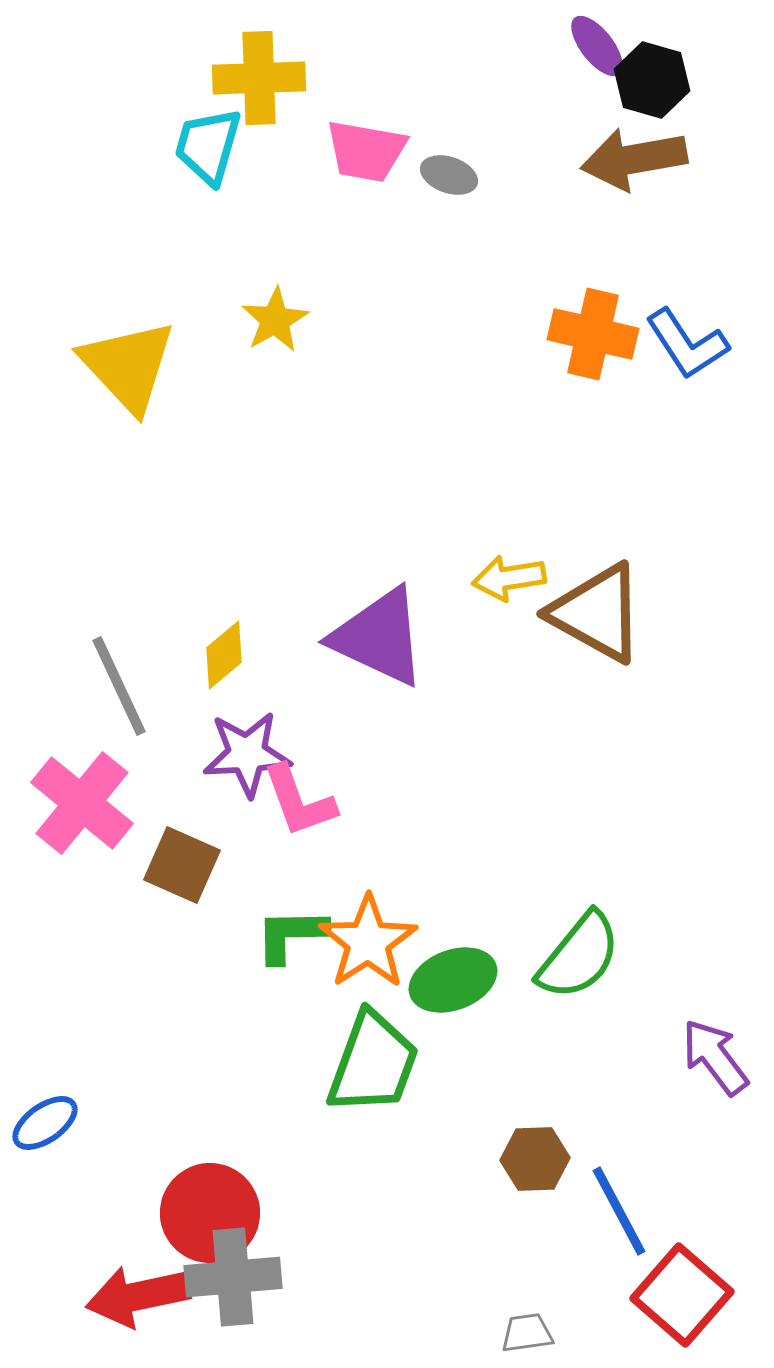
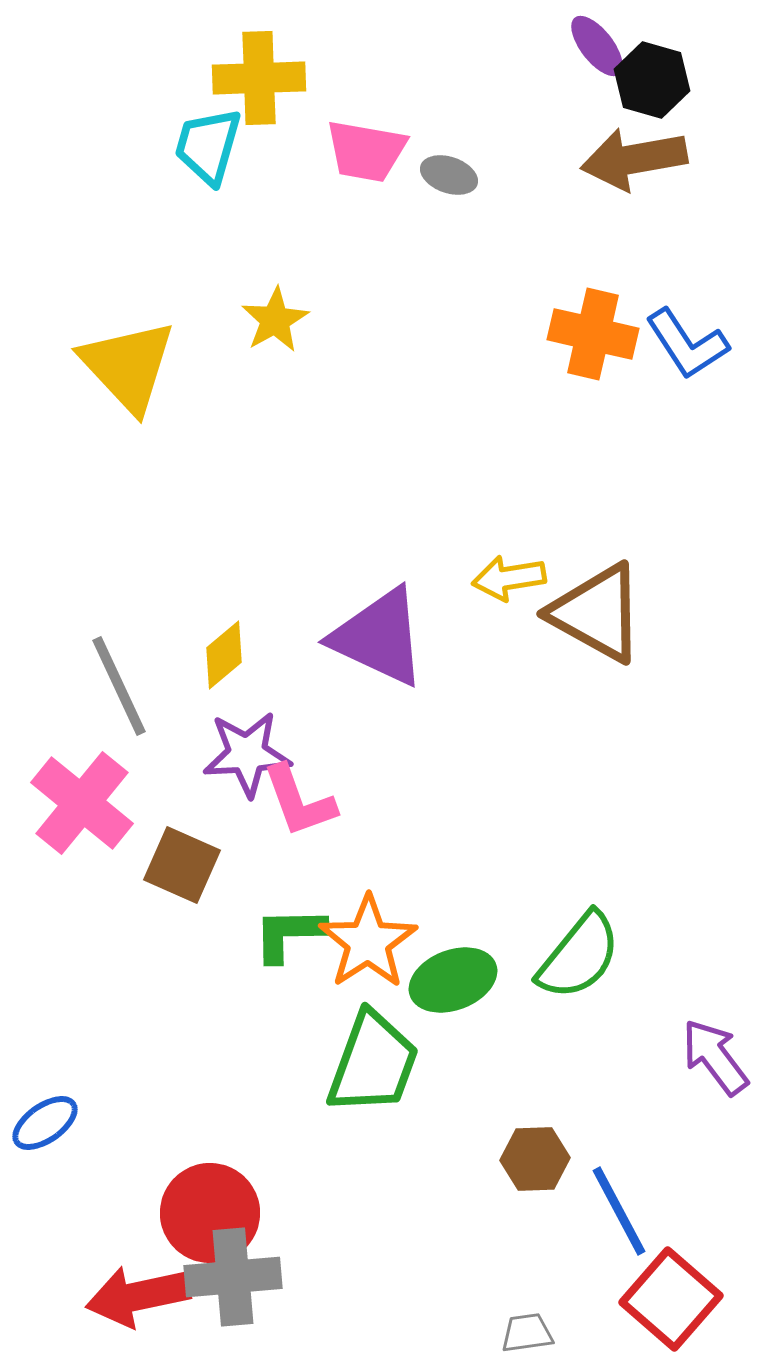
green L-shape: moved 2 px left, 1 px up
red square: moved 11 px left, 4 px down
